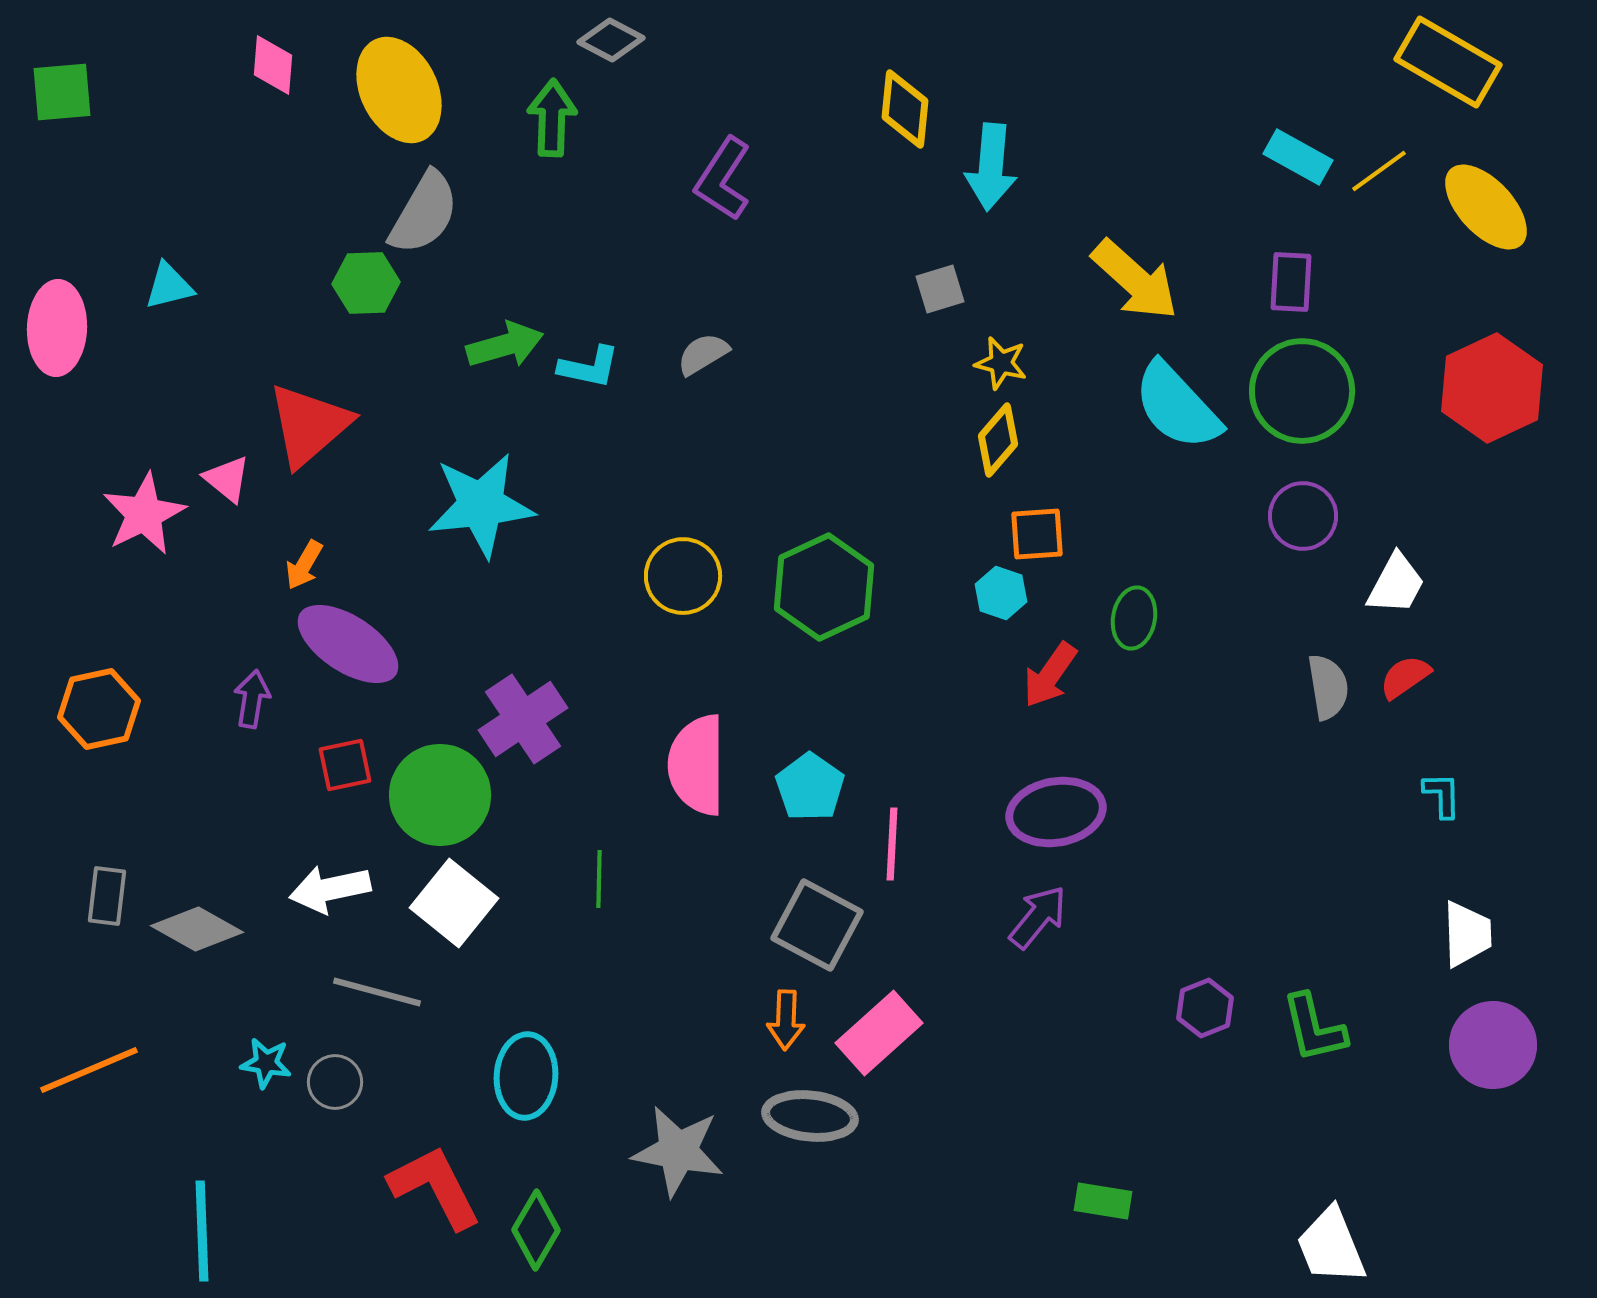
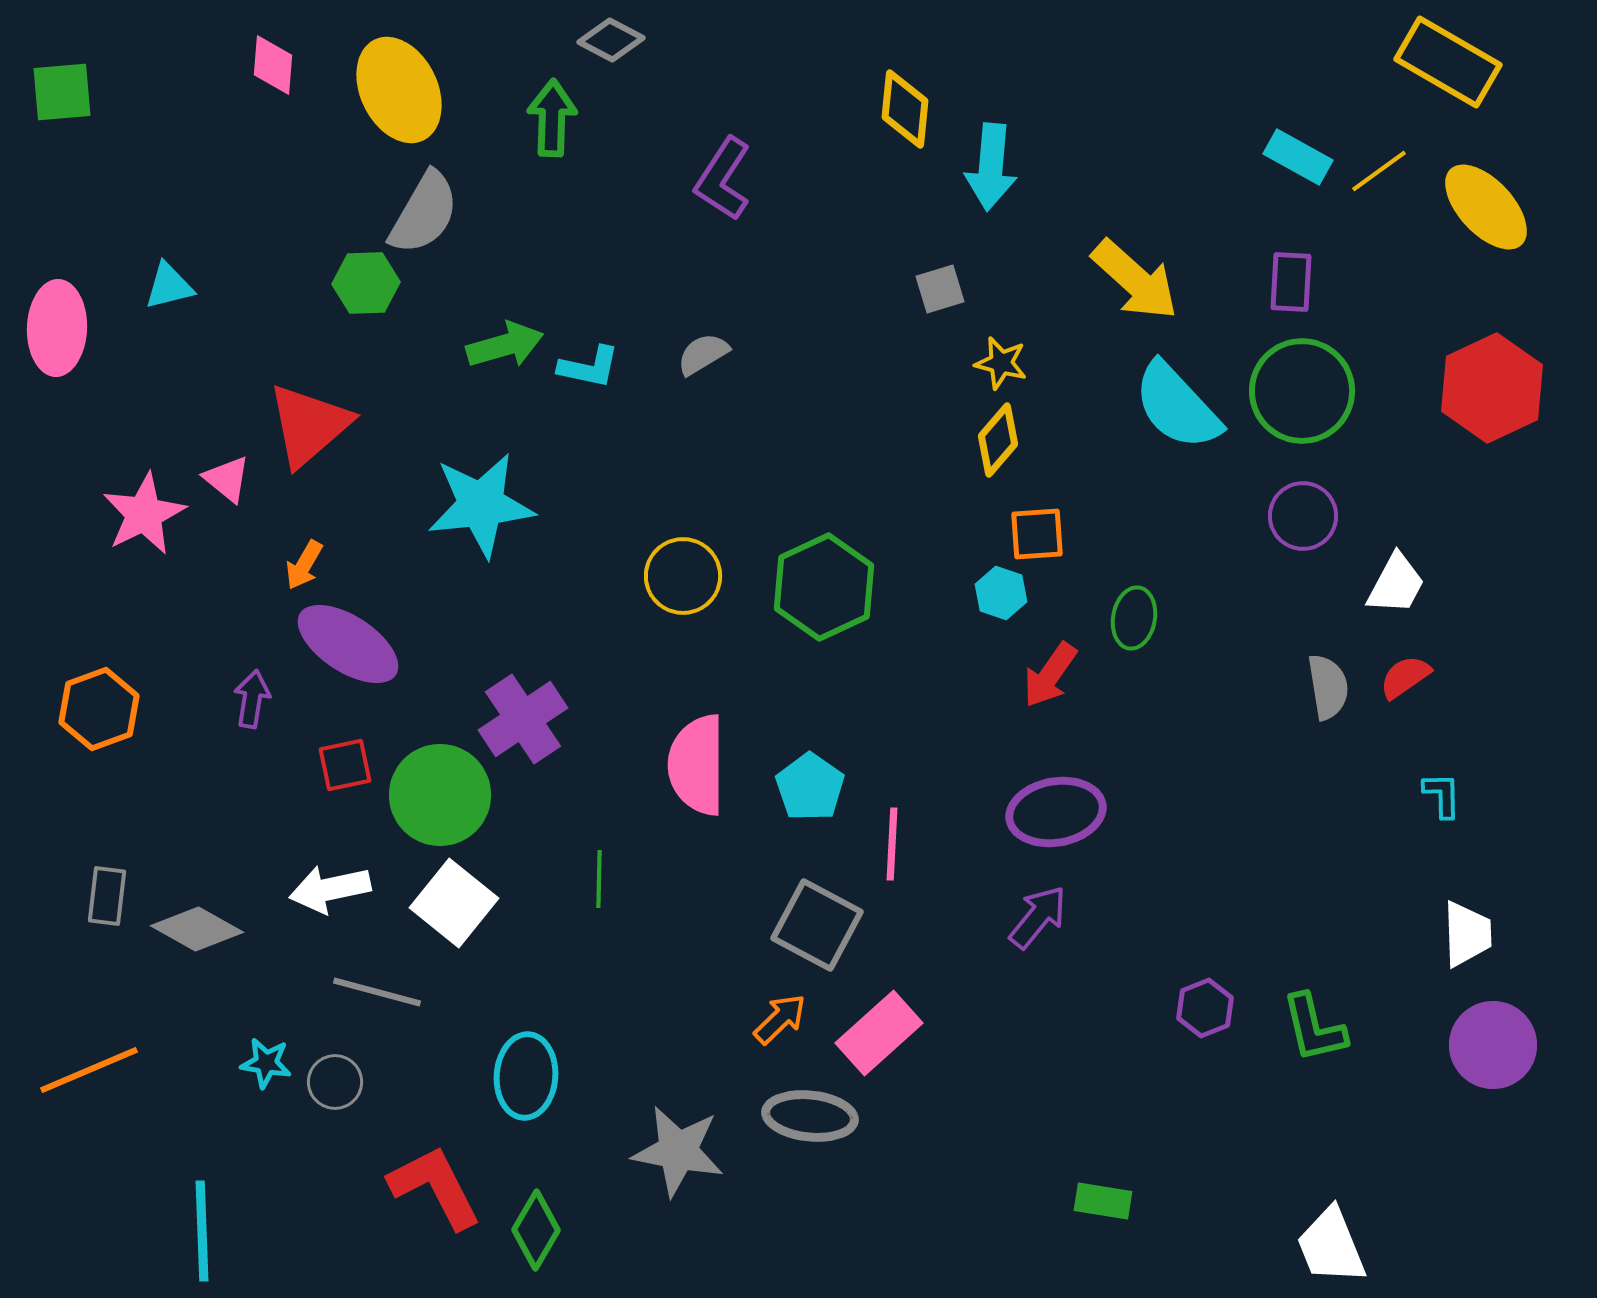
orange hexagon at (99, 709): rotated 8 degrees counterclockwise
orange arrow at (786, 1020): moved 6 px left, 1 px up; rotated 136 degrees counterclockwise
